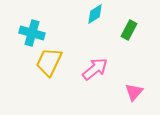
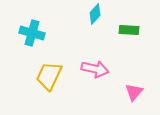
cyan diamond: rotated 15 degrees counterclockwise
green rectangle: rotated 66 degrees clockwise
yellow trapezoid: moved 14 px down
pink arrow: rotated 52 degrees clockwise
